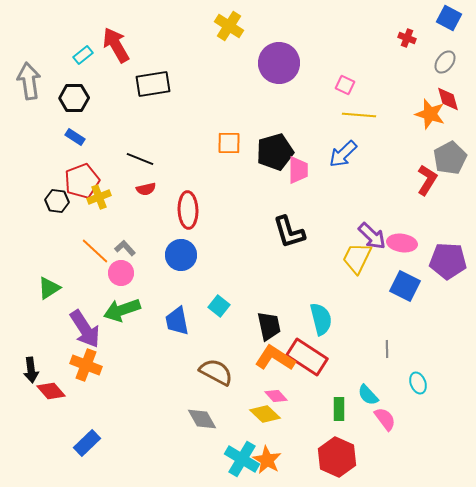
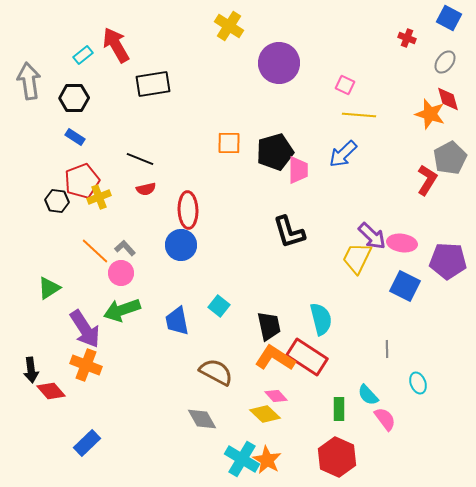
blue circle at (181, 255): moved 10 px up
